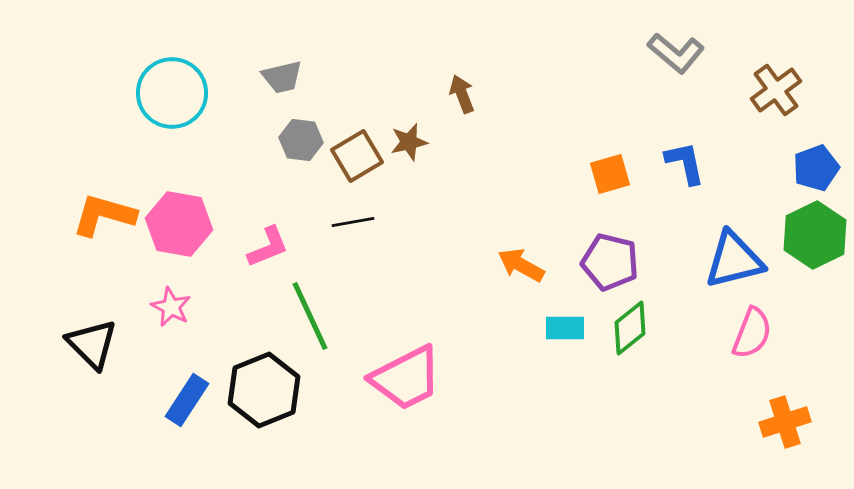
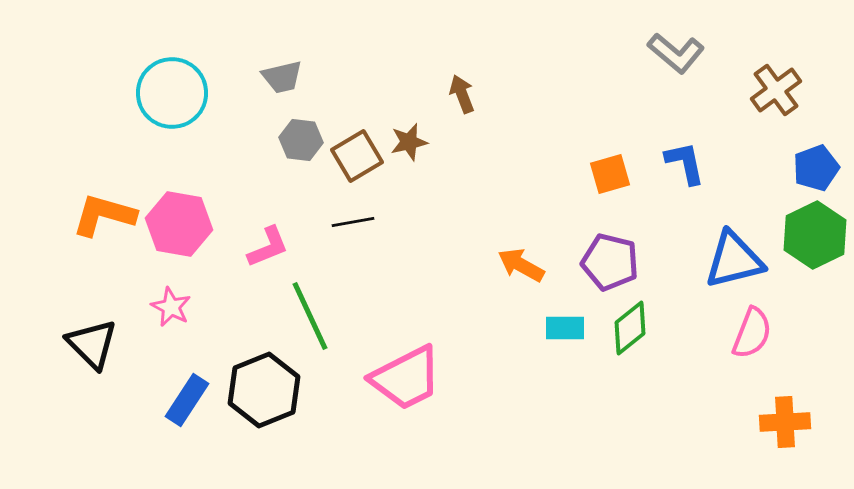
orange cross: rotated 15 degrees clockwise
